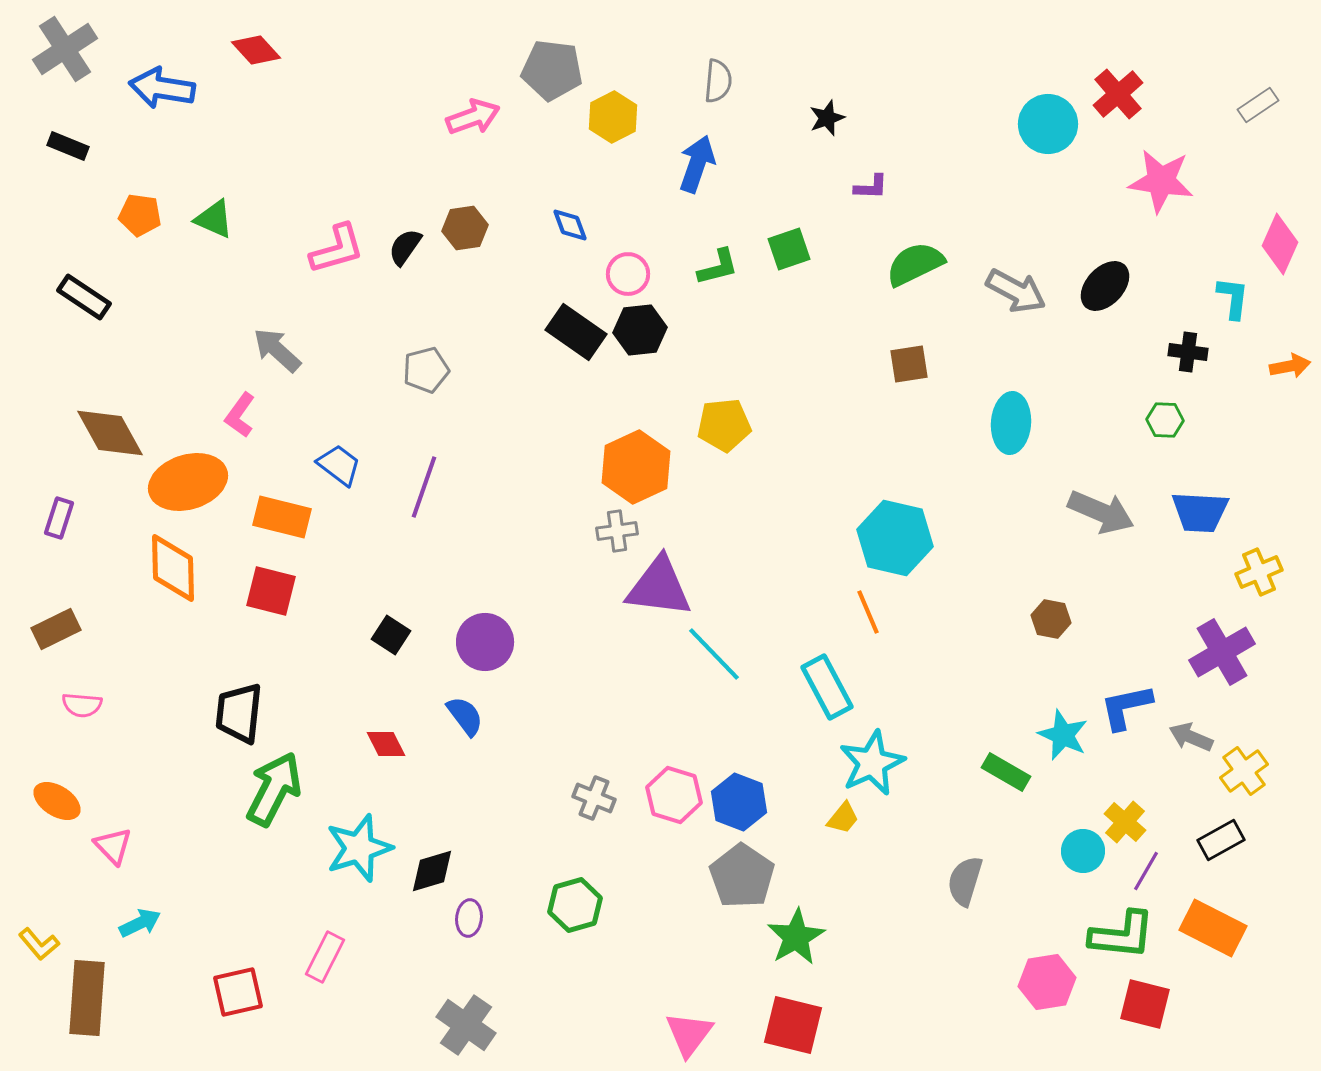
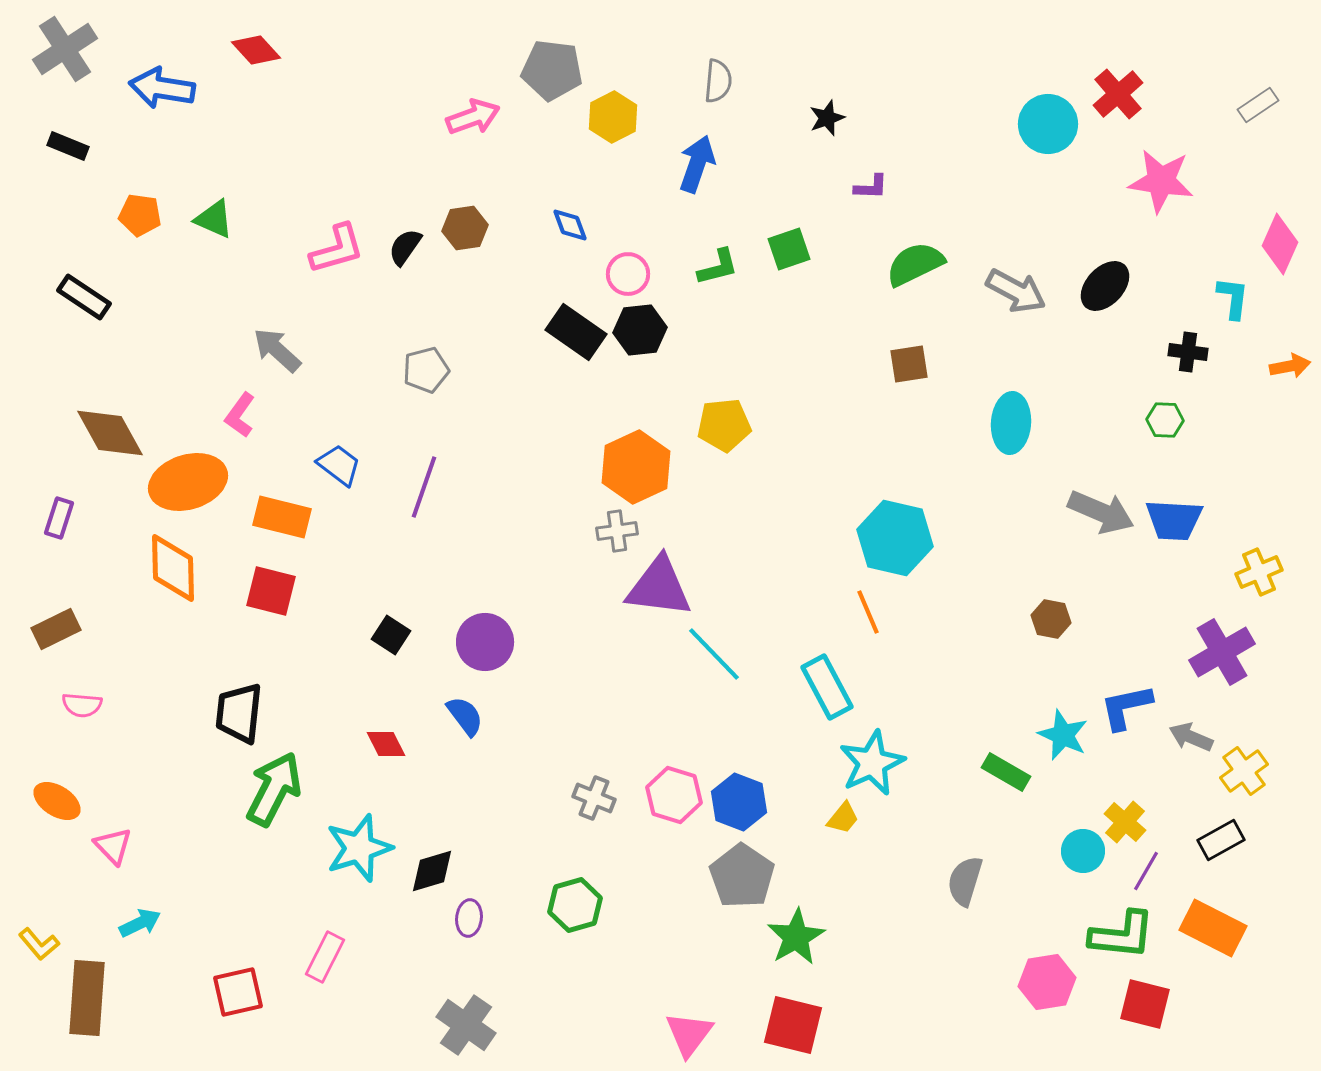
blue trapezoid at (1200, 512): moved 26 px left, 8 px down
